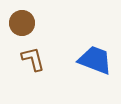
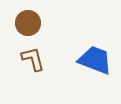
brown circle: moved 6 px right
